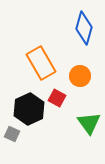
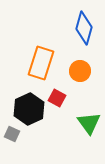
orange rectangle: rotated 48 degrees clockwise
orange circle: moved 5 px up
